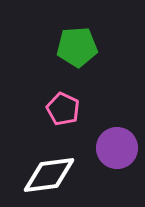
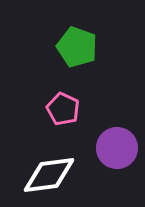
green pentagon: rotated 24 degrees clockwise
